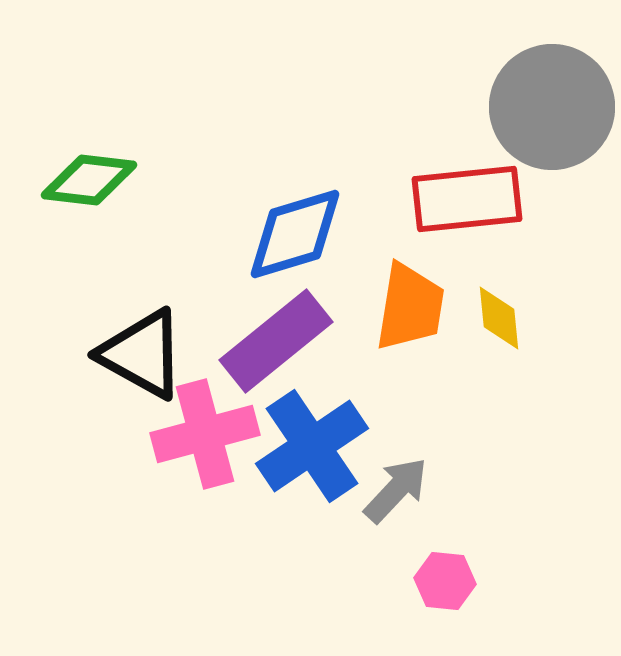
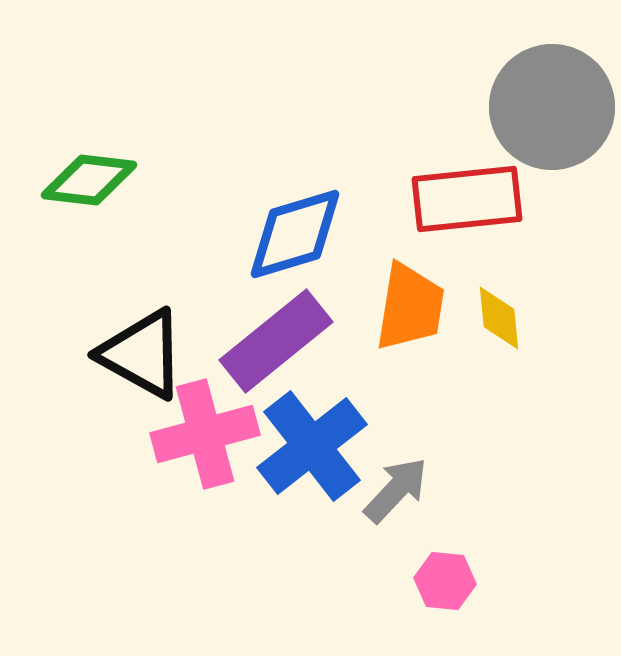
blue cross: rotated 4 degrees counterclockwise
